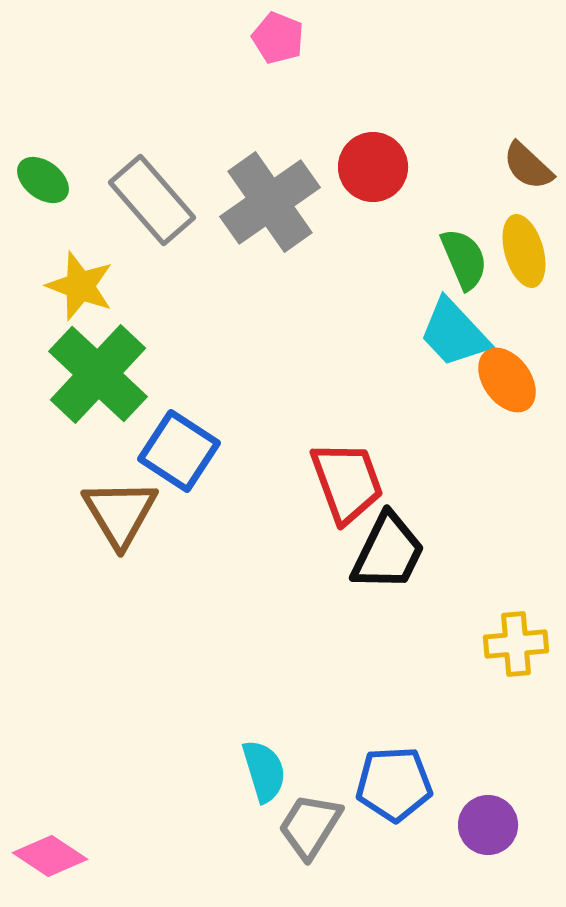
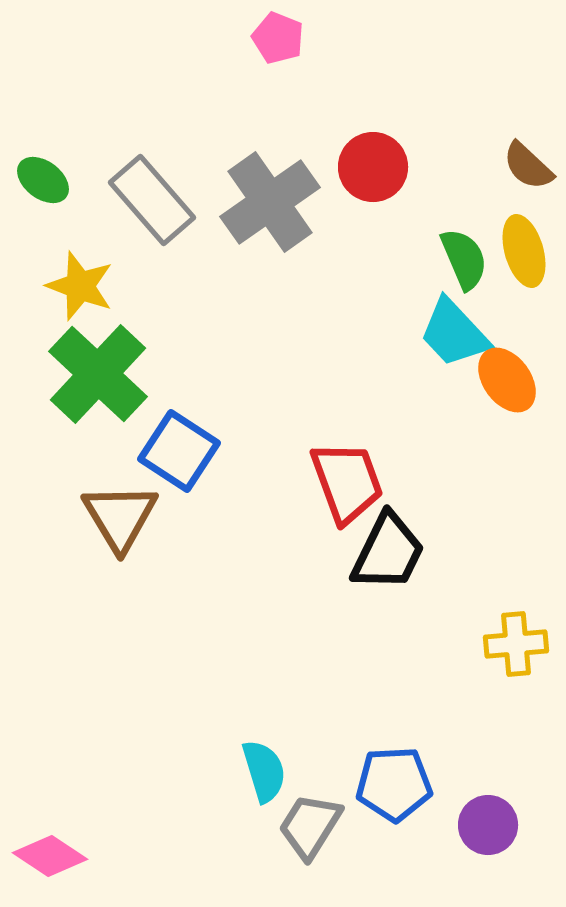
brown triangle: moved 4 px down
